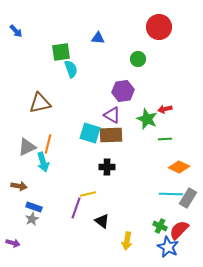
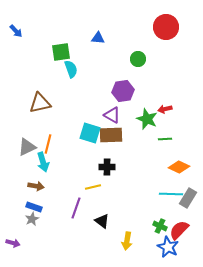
red circle: moved 7 px right
brown arrow: moved 17 px right
yellow line: moved 5 px right, 7 px up
